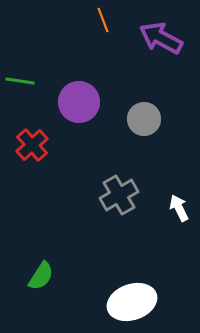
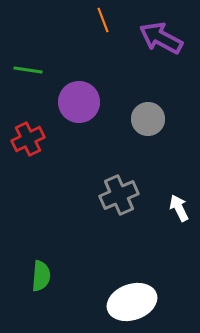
green line: moved 8 px right, 11 px up
gray circle: moved 4 px right
red cross: moved 4 px left, 6 px up; rotated 16 degrees clockwise
gray cross: rotated 6 degrees clockwise
green semicircle: rotated 28 degrees counterclockwise
